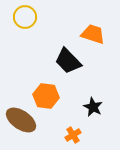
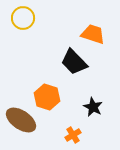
yellow circle: moved 2 px left, 1 px down
black trapezoid: moved 6 px right, 1 px down
orange hexagon: moved 1 px right, 1 px down; rotated 10 degrees clockwise
